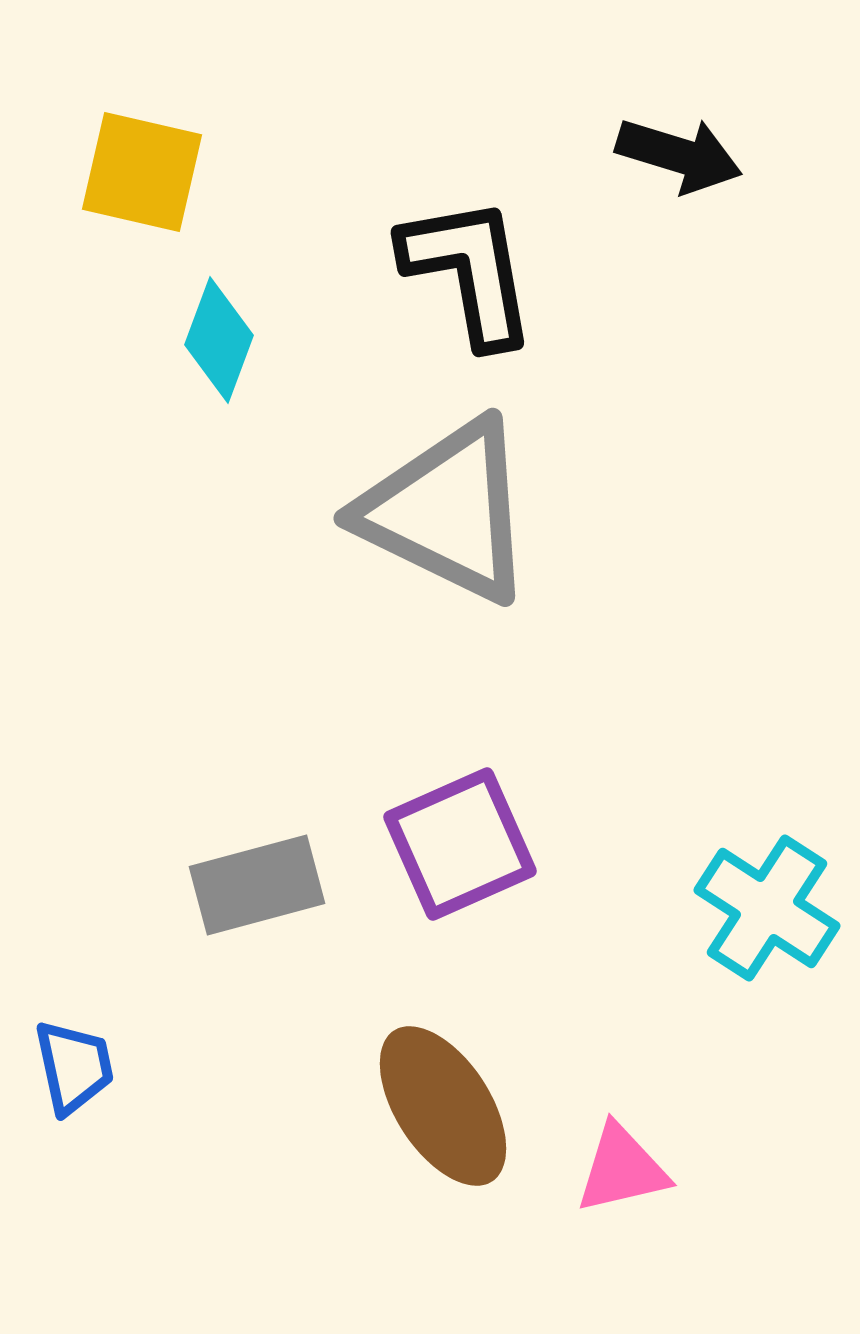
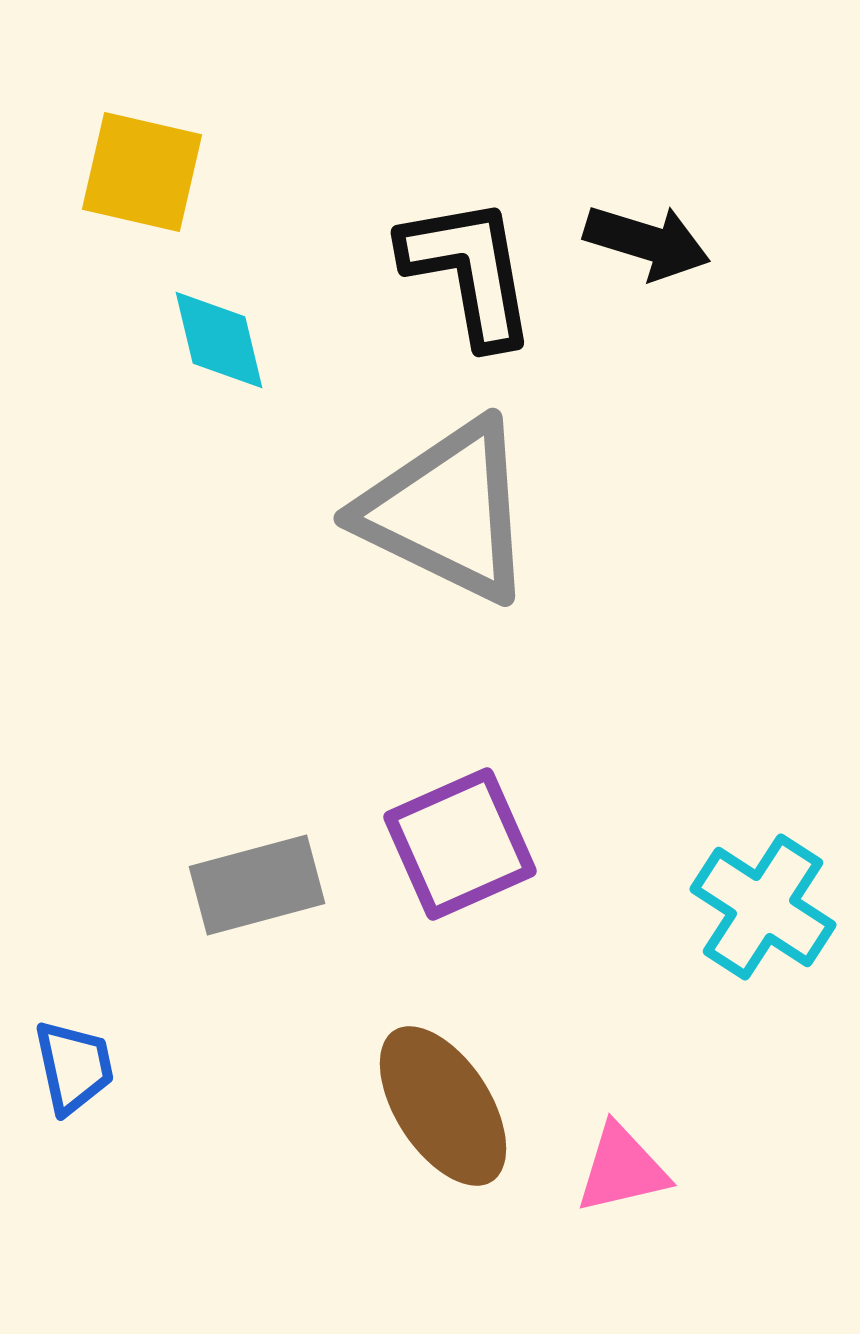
black arrow: moved 32 px left, 87 px down
cyan diamond: rotated 34 degrees counterclockwise
cyan cross: moved 4 px left, 1 px up
